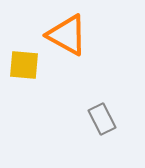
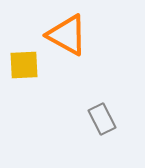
yellow square: rotated 8 degrees counterclockwise
